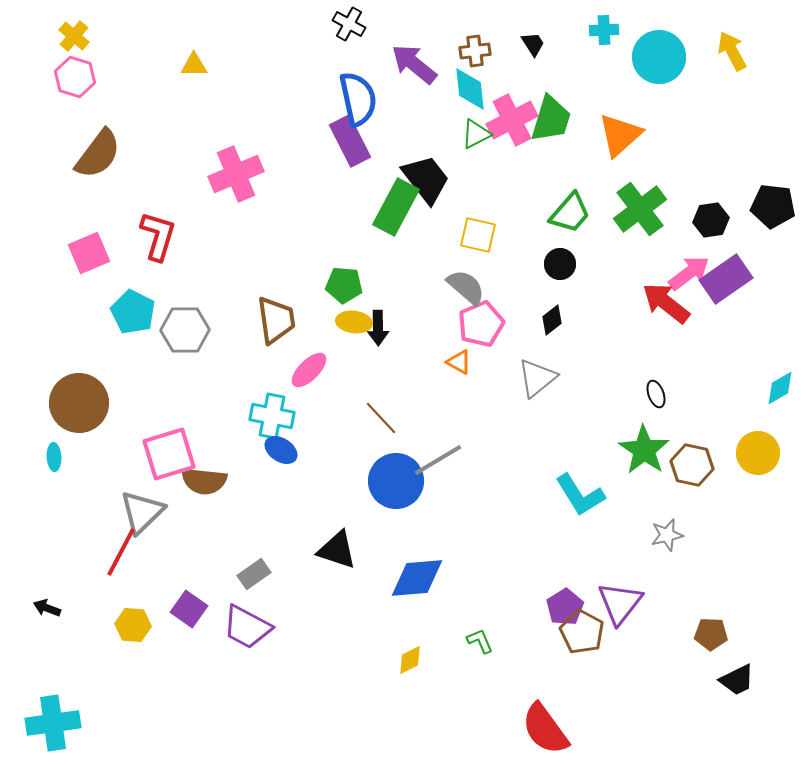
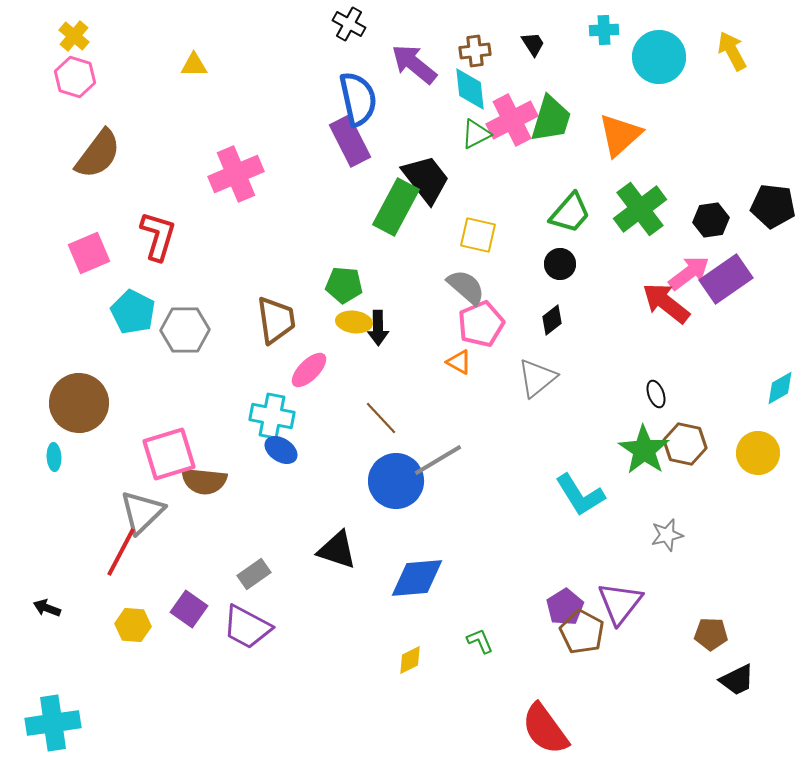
brown hexagon at (692, 465): moved 7 px left, 21 px up
